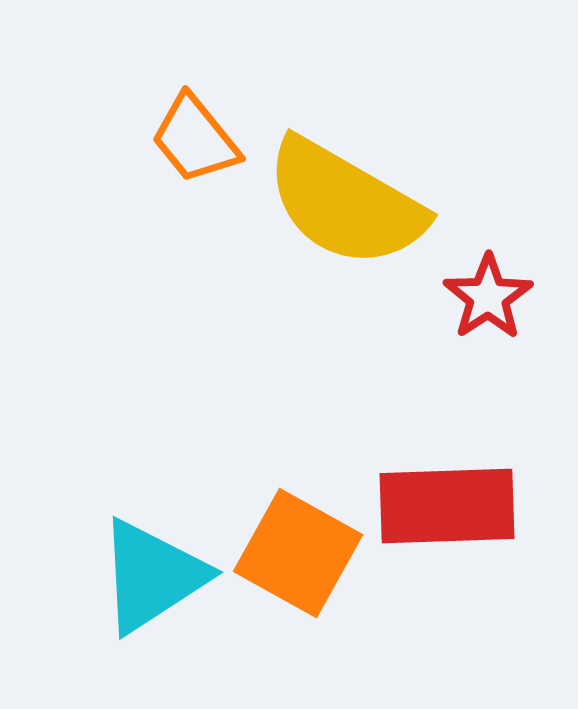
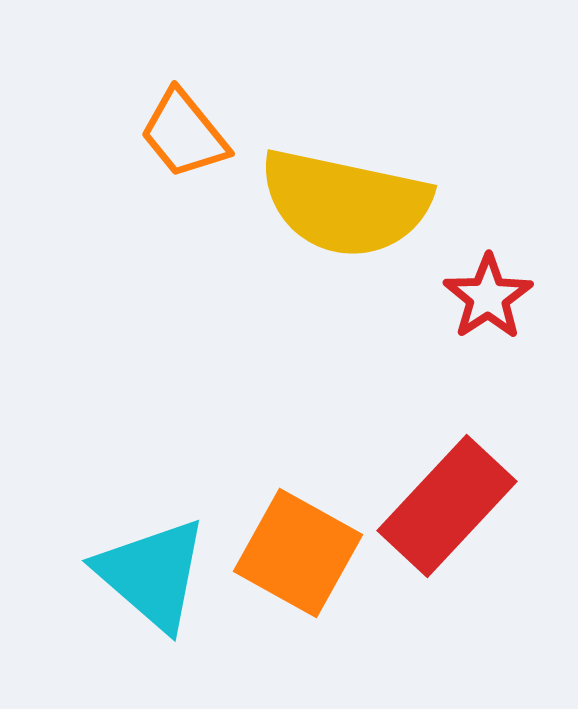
orange trapezoid: moved 11 px left, 5 px up
yellow semicircle: rotated 18 degrees counterclockwise
red rectangle: rotated 45 degrees counterclockwise
cyan triangle: moved 2 px up; rotated 46 degrees counterclockwise
